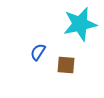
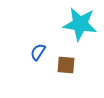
cyan star: rotated 20 degrees clockwise
